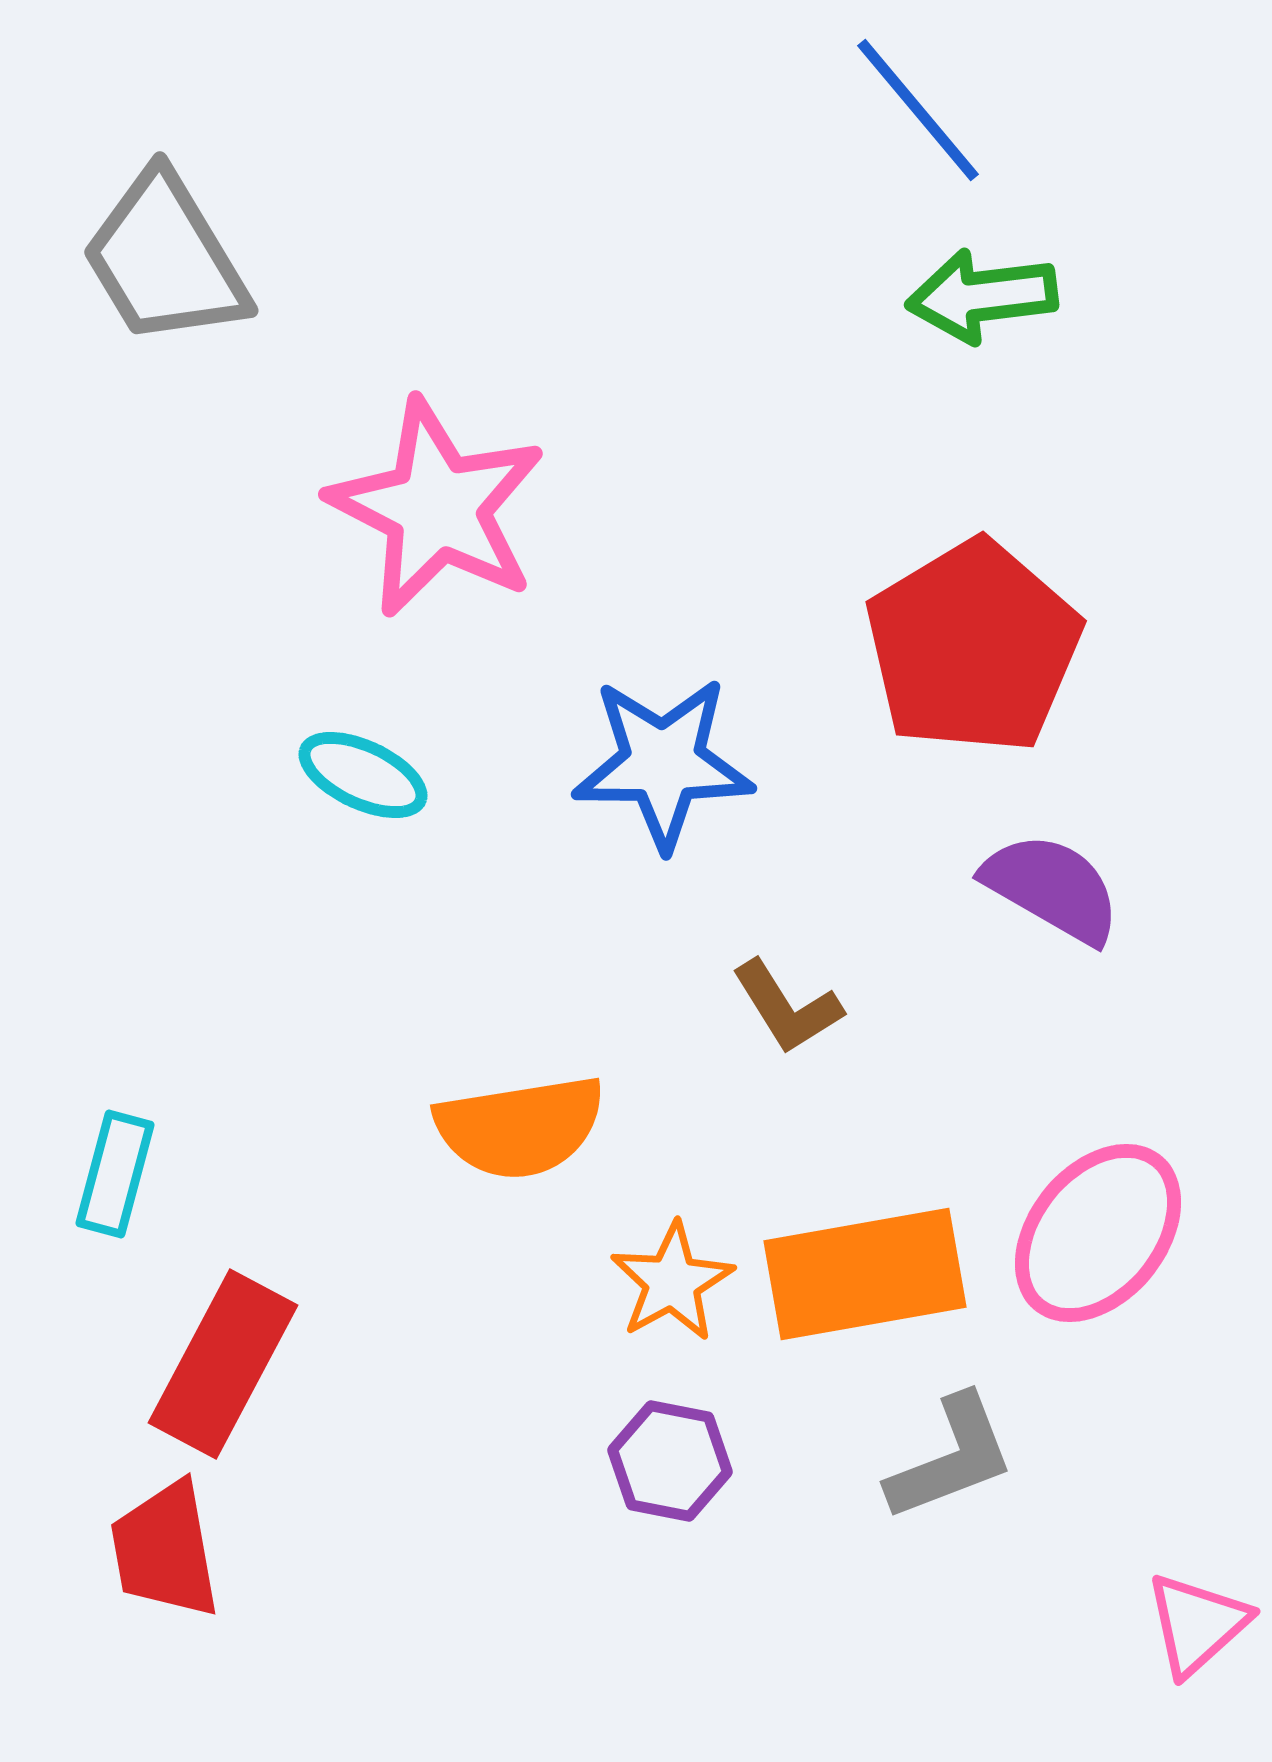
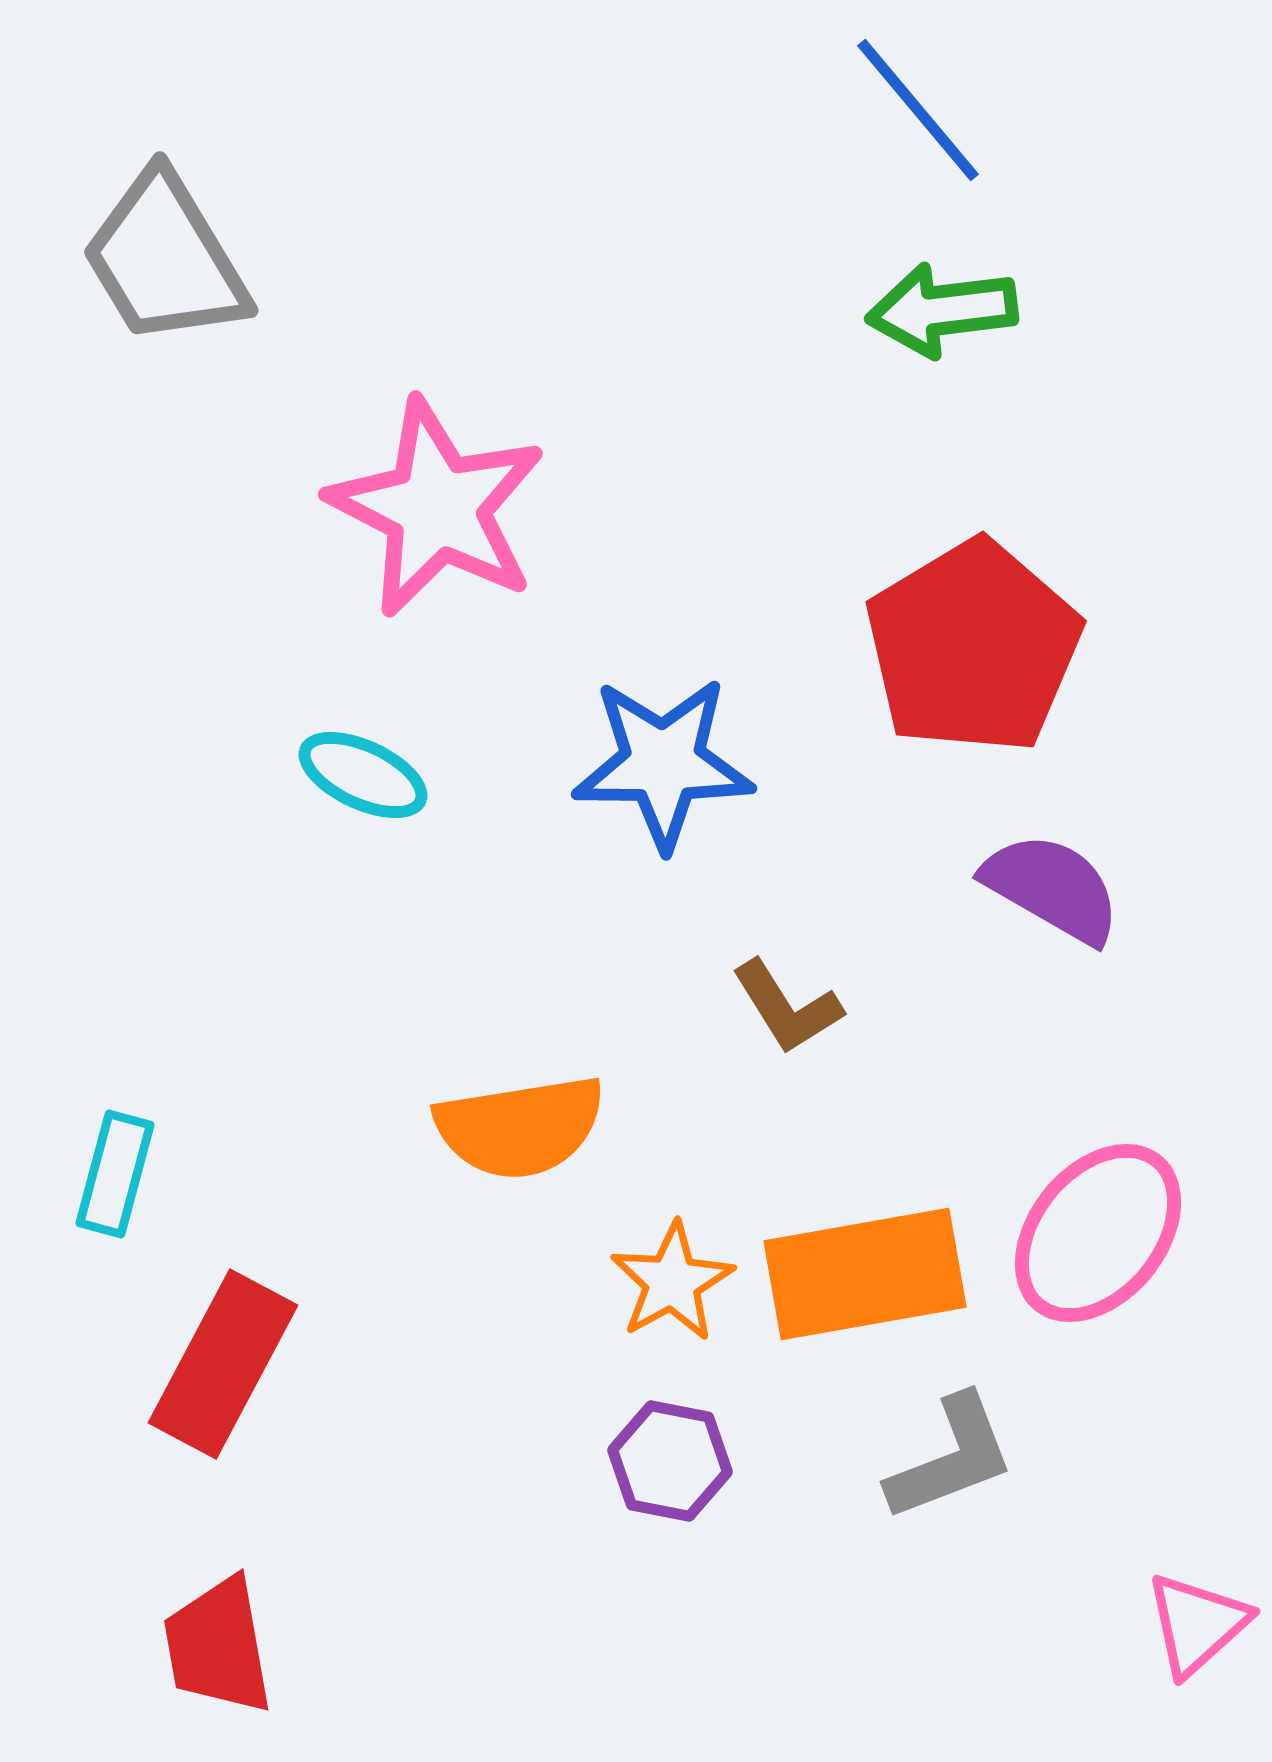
green arrow: moved 40 px left, 14 px down
red trapezoid: moved 53 px right, 96 px down
